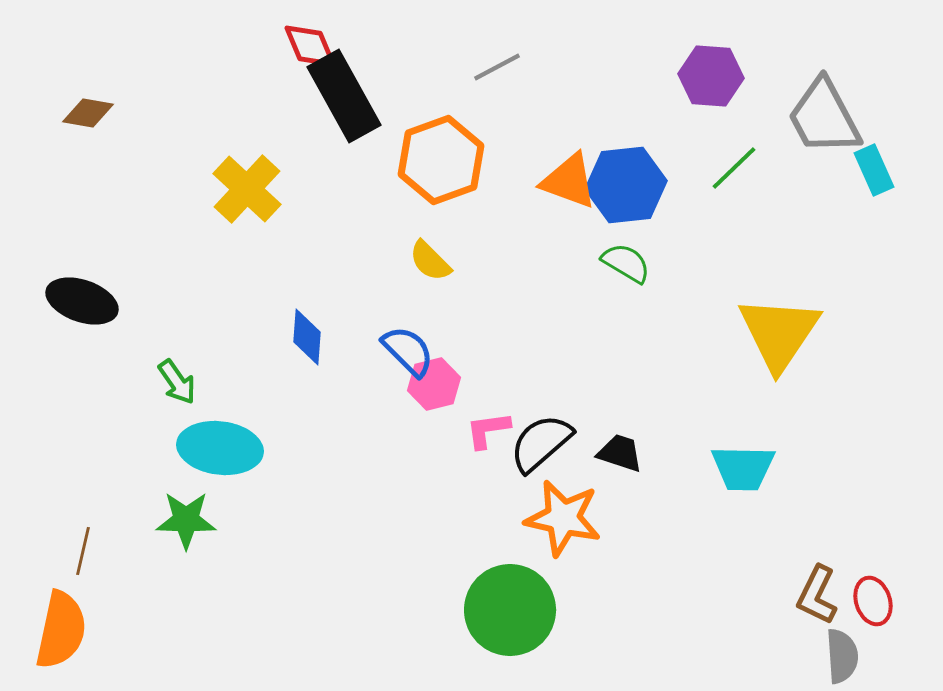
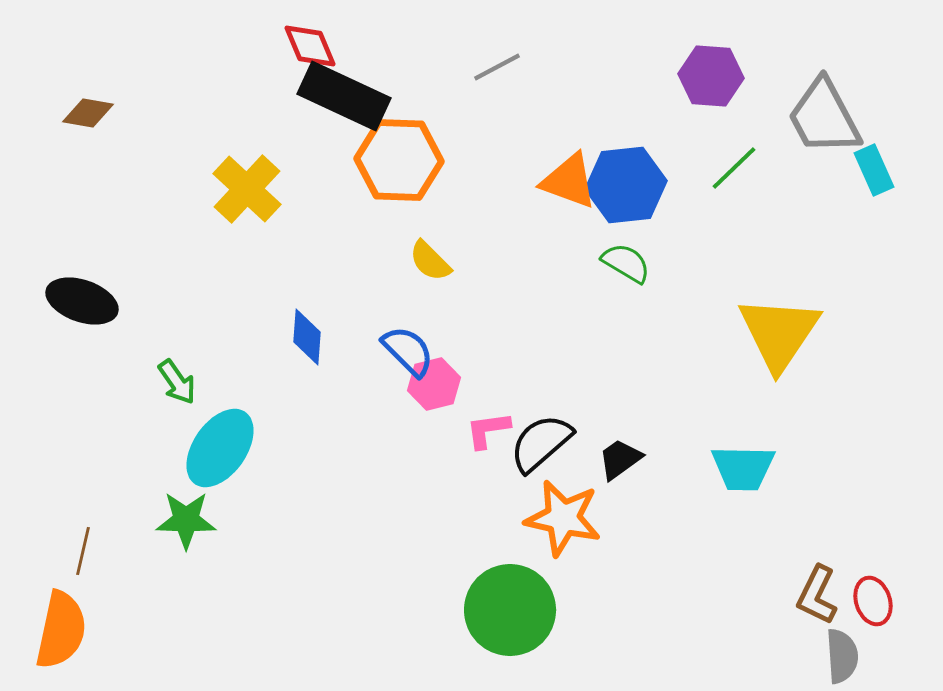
black rectangle: rotated 36 degrees counterclockwise
orange hexagon: moved 42 px left; rotated 22 degrees clockwise
cyan ellipse: rotated 62 degrees counterclockwise
black trapezoid: moved 6 px down; rotated 54 degrees counterclockwise
